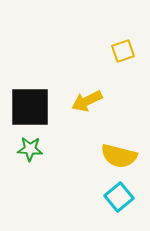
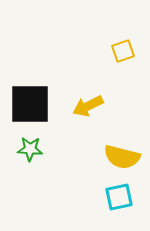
yellow arrow: moved 1 px right, 5 px down
black square: moved 3 px up
yellow semicircle: moved 3 px right, 1 px down
cyan square: rotated 28 degrees clockwise
